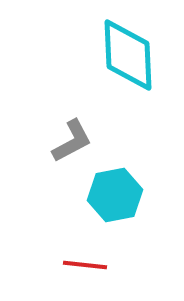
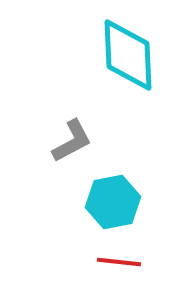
cyan hexagon: moved 2 px left, 7 px down
red line: moved 34 px right, 3 px up
